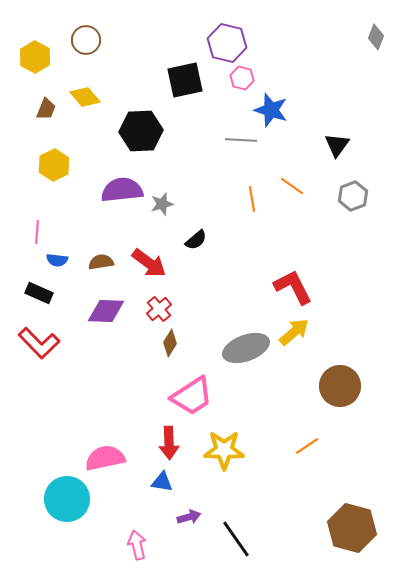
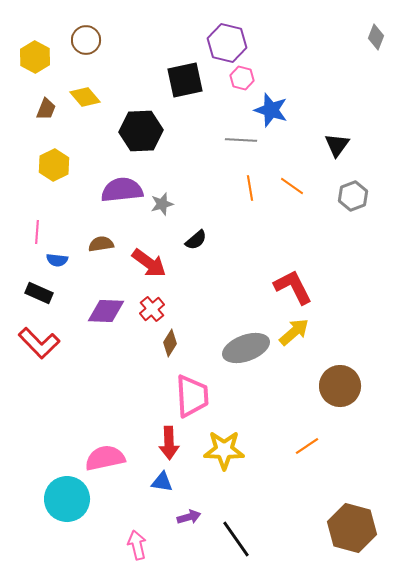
orange line at (252, 199): moved 2 px left, 11 px up
brown semicircle at (101, 262): moved 18 px up
red cross at (159, 309): moved 7 px left
pink trapezoid at (192, 396): rotated 60 degrees counterclockwise
